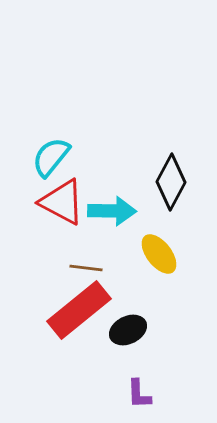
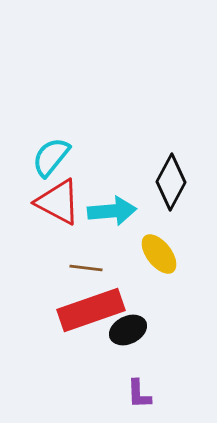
red triangle: moved 4 px left
cyan arrow: rotated 6 degrees counterclockwise
red rectangle: moved 12 px right; rotated 20 degrees clockwise
